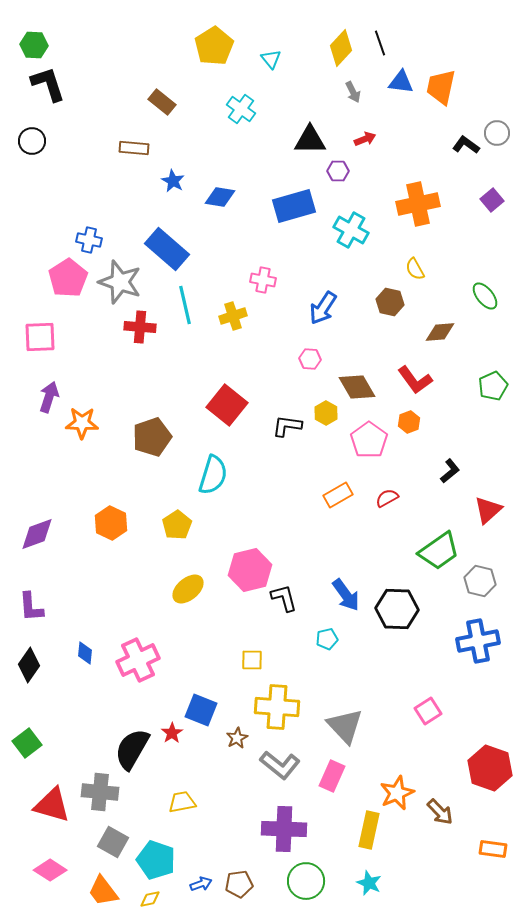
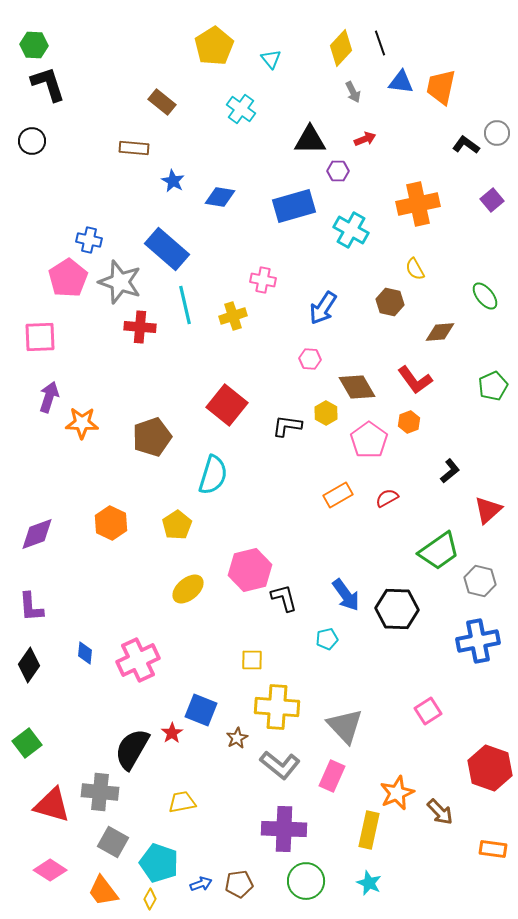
cyan pentagon at (156, 860): moved 3 px right, 3 px down
yellow diamond at (150, 899): rotated 50 degrees counterclockwise
